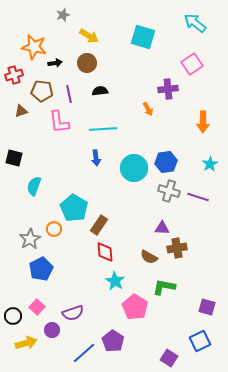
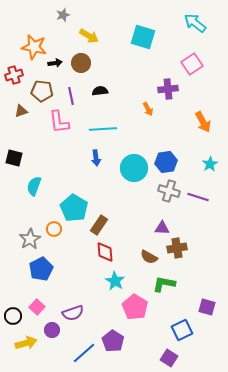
brown circle at (87, 63): moved 6 px left
purple line at (69, 94): moved 2 px right, 2 px down
orange arrow at (203, 122): rotated 30 degrees counterclockwise
green L-shape at (164, 287): moved 3 px up
blue square at (200, 341): moved 18 px left, 11 px up
